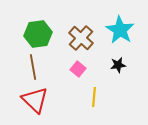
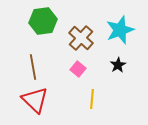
cyan star: rotated 20 degrees clockwise
green hexagon: moved 5 px right, 13 px up
black star: rotated 21 degrees counterclockwise
yellow line: moved 2 px left, 2 px down
